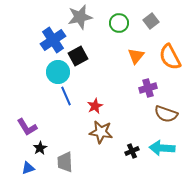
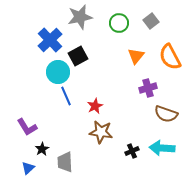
blue cross: moved 3 px left; rotated 10 degrees counterclockwise
black star: moved 2 px right, 1 px down
blue triangle: rotated 24 degrees counterclockwise
